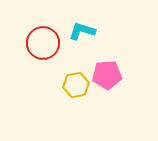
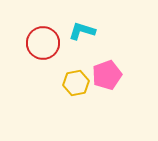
pink pentagon: rotated 16 degrees counterclockwise
yellow hexagon: moved 2 px up
